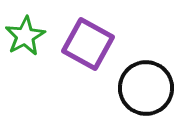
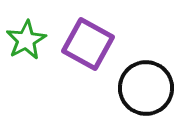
green star: moved 1 px right, 4 px down
